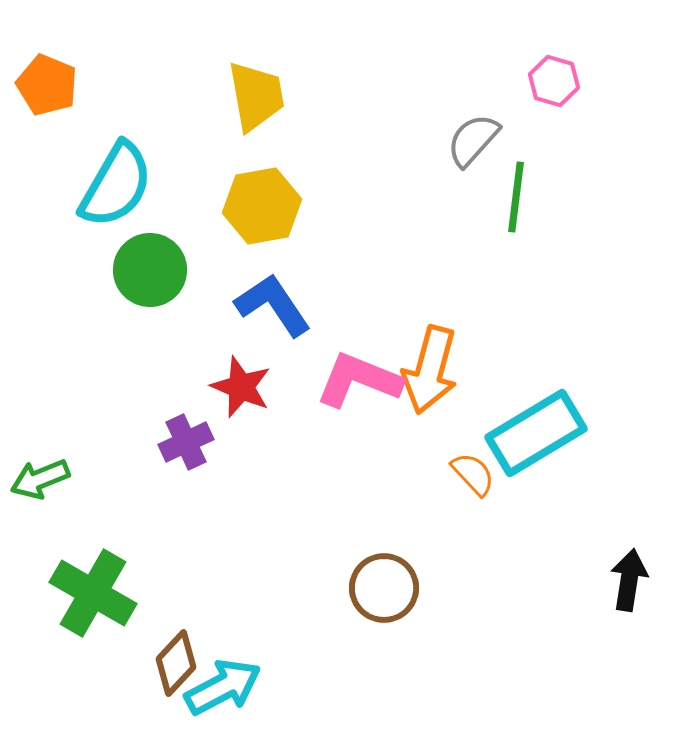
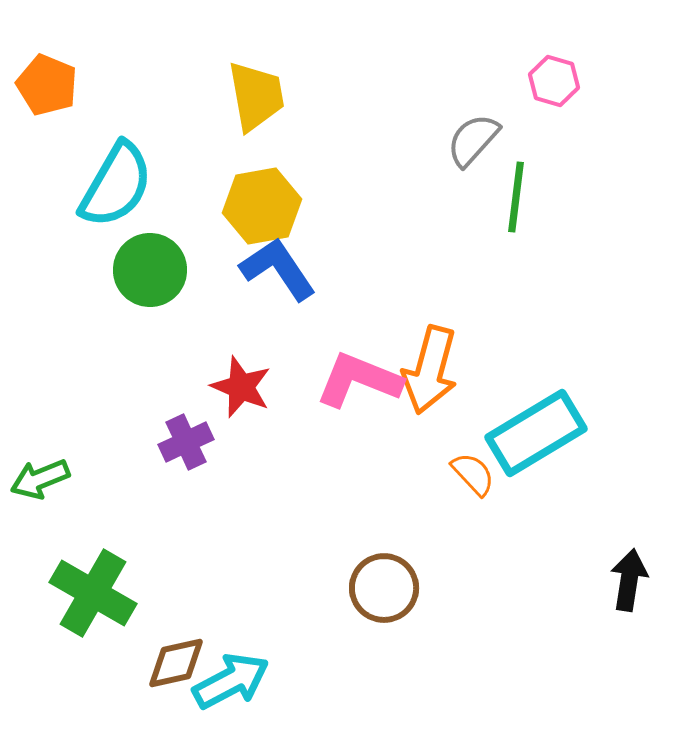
blue L-shape: moved 5 px right, 36 px up
brown diamond: rotated 34 degrees clockwise
cyan arrow: moved 8 px right, 6 px up
